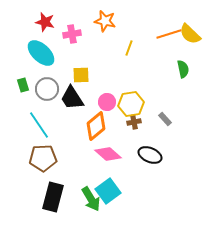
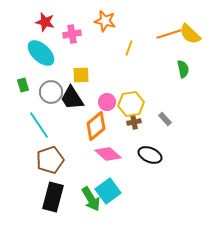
gray circle: moved 4 px right, 3 px down
brown pentagon: moved 7 px right, 2 px down; rotated 16 degrees counterclockwise
